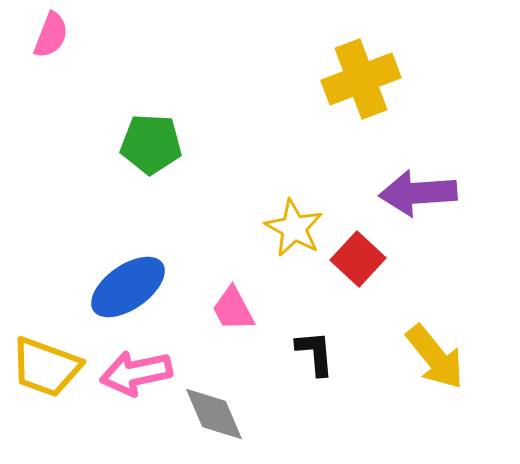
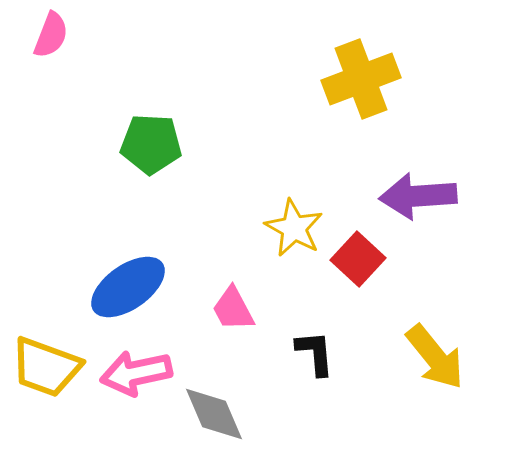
purple arrow: moved 3 px down
